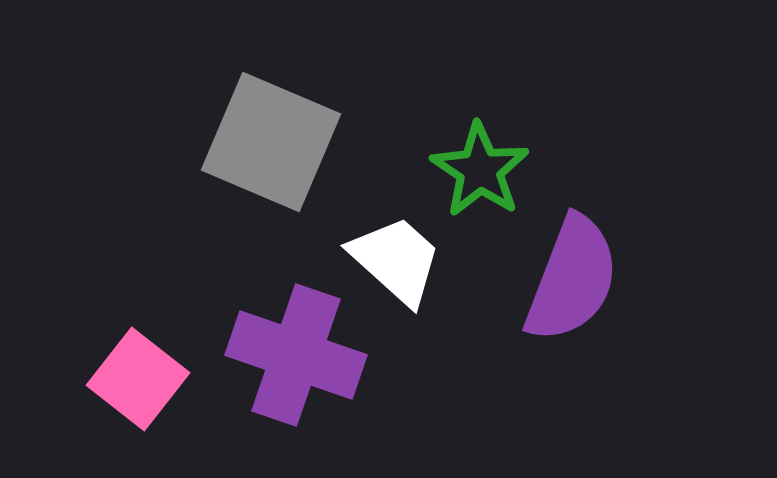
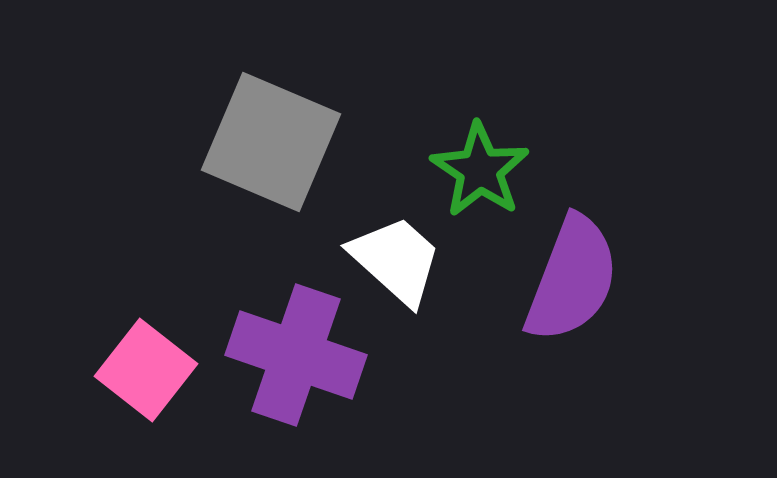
pink square: moved 8 px right, 9 px up
